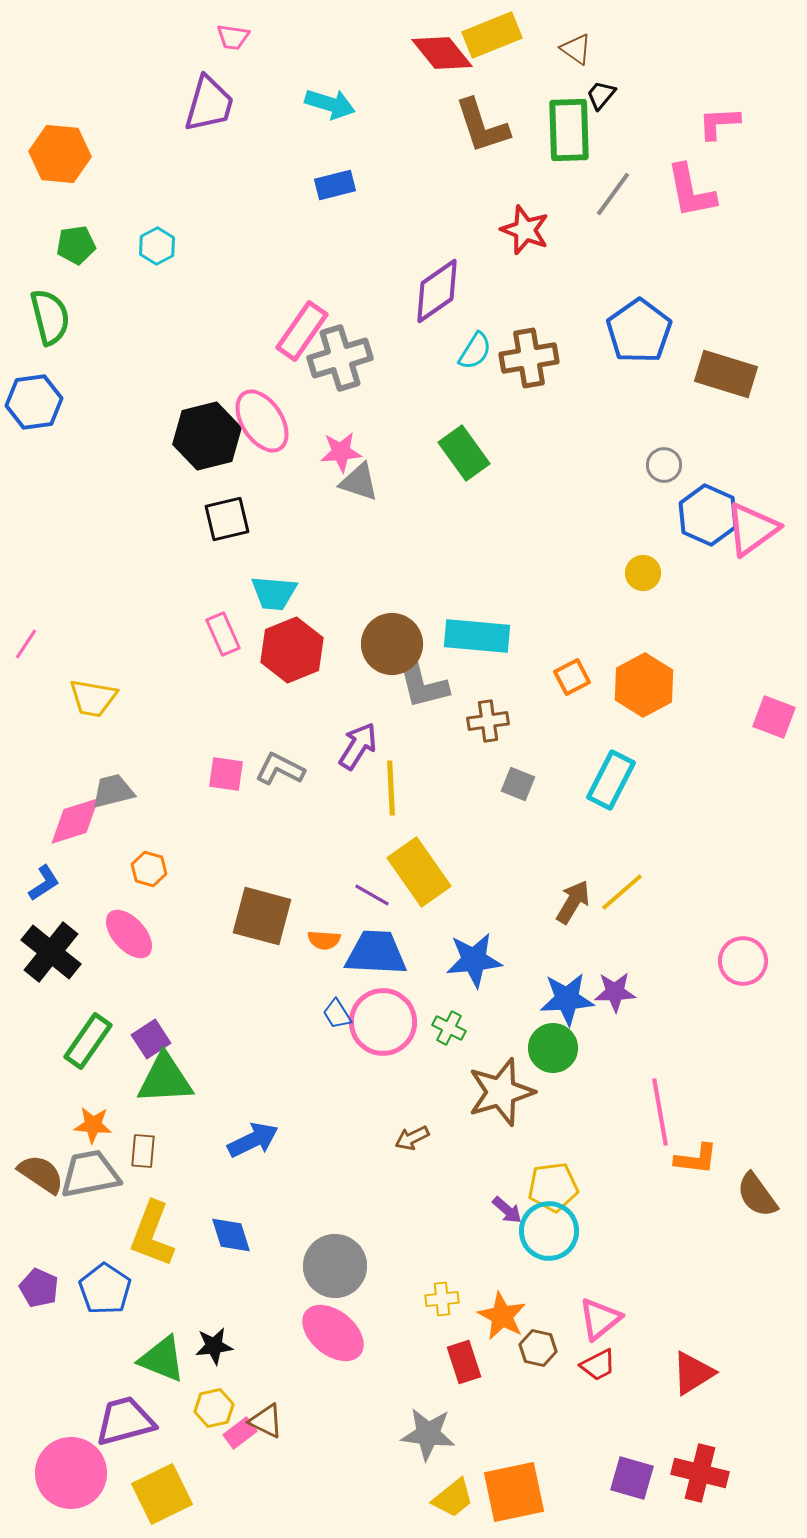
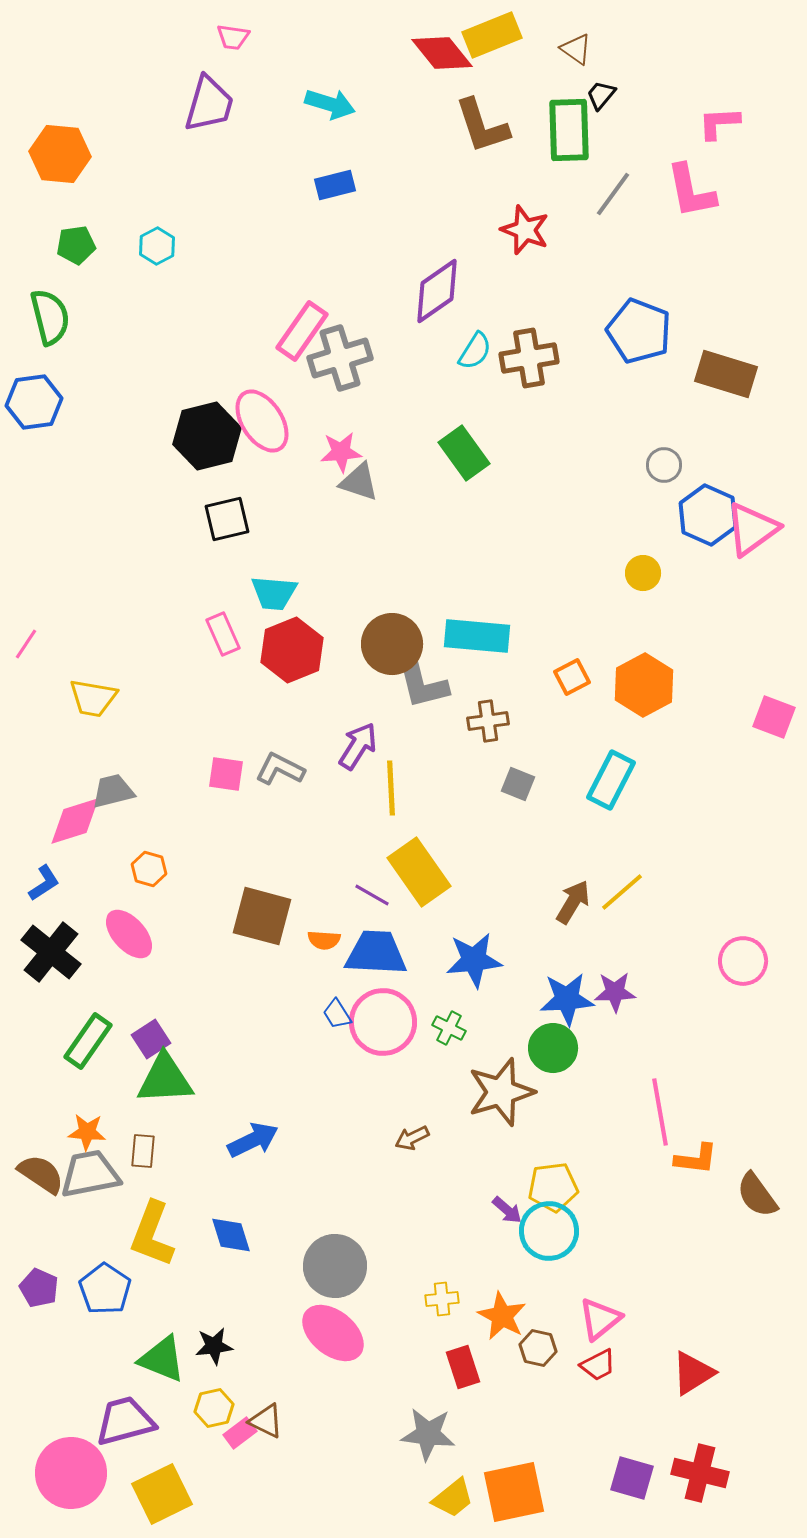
blue pentagon at (639, 331): rotated 16 degrees counterclockwise
orange star at (93, 1125): moved 6 px left, 7 px down
red rectangle at (464, 1362): moved 1 px left, 5 px down
